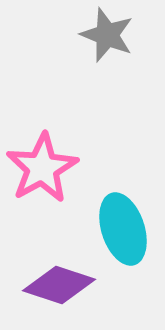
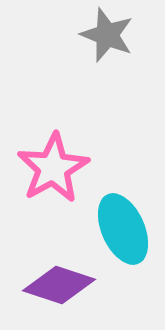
pink star: moved 11 px right
cyan ellipse: rotated 6 degrees counterclockwise
